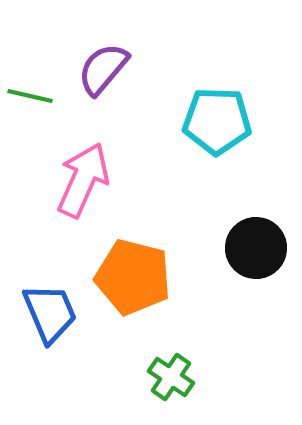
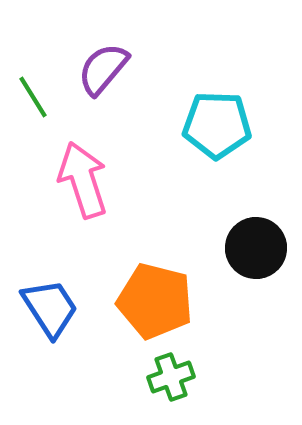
green line: moved 3 px right, 1 px down; rotated 45 degrees clockwise
cyan pentagon: moved 4 px down
pink arrow: rotated 42 degrees counterclockwise
orange pentagon: moved 22 px right, 24 px down
blue trapezoid: moved 5 px up; rotated 10 degrees counterclockwise
green cross: rotated 36 degrees clockwise
